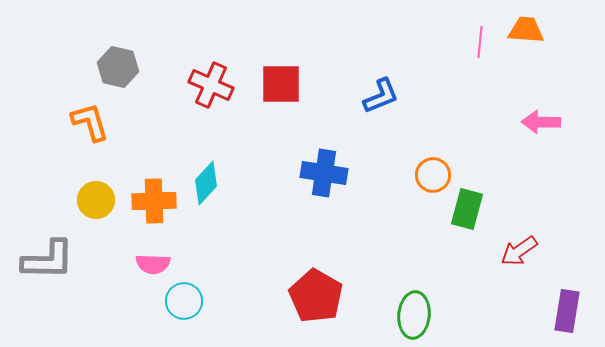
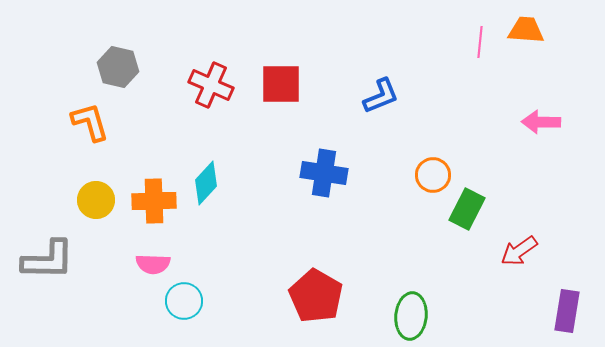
green rectangle: rotated 12 degrees clockwise
green ellipse: moved 3 px left, 1 px down
